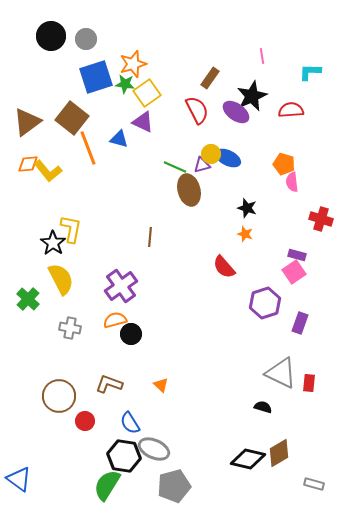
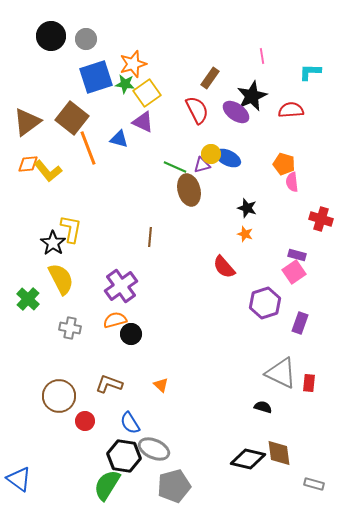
brown diamond at (279, 453): rotated 68 degrees counterclockwise
